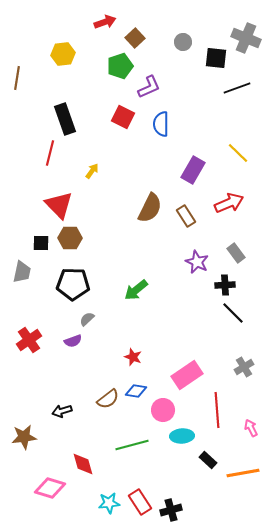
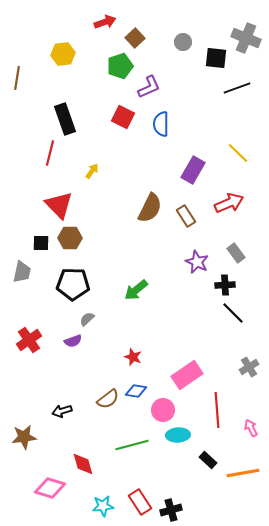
gray cross at (244, 367): moved 5 px right
cyan ellipse at (182, 436): moved 4 px left, 1 px up
cyan star at (109, 503): moved 6 px left, 3 px down
